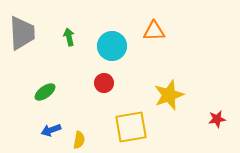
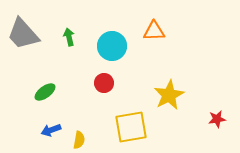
gray trapezoid: moved 1 px right, 1 px down; rotated 141 degrees clockwise
yellow star: rotated 8 degrees counterclockwise
